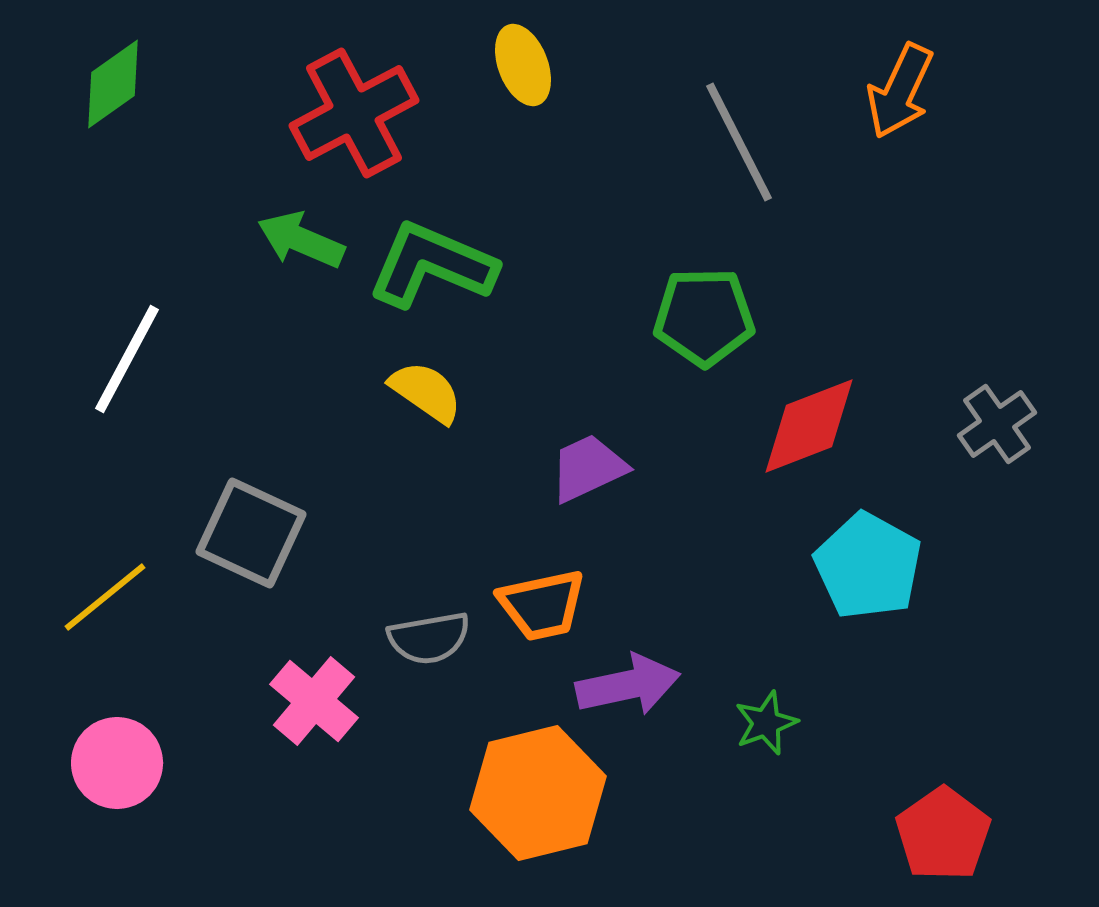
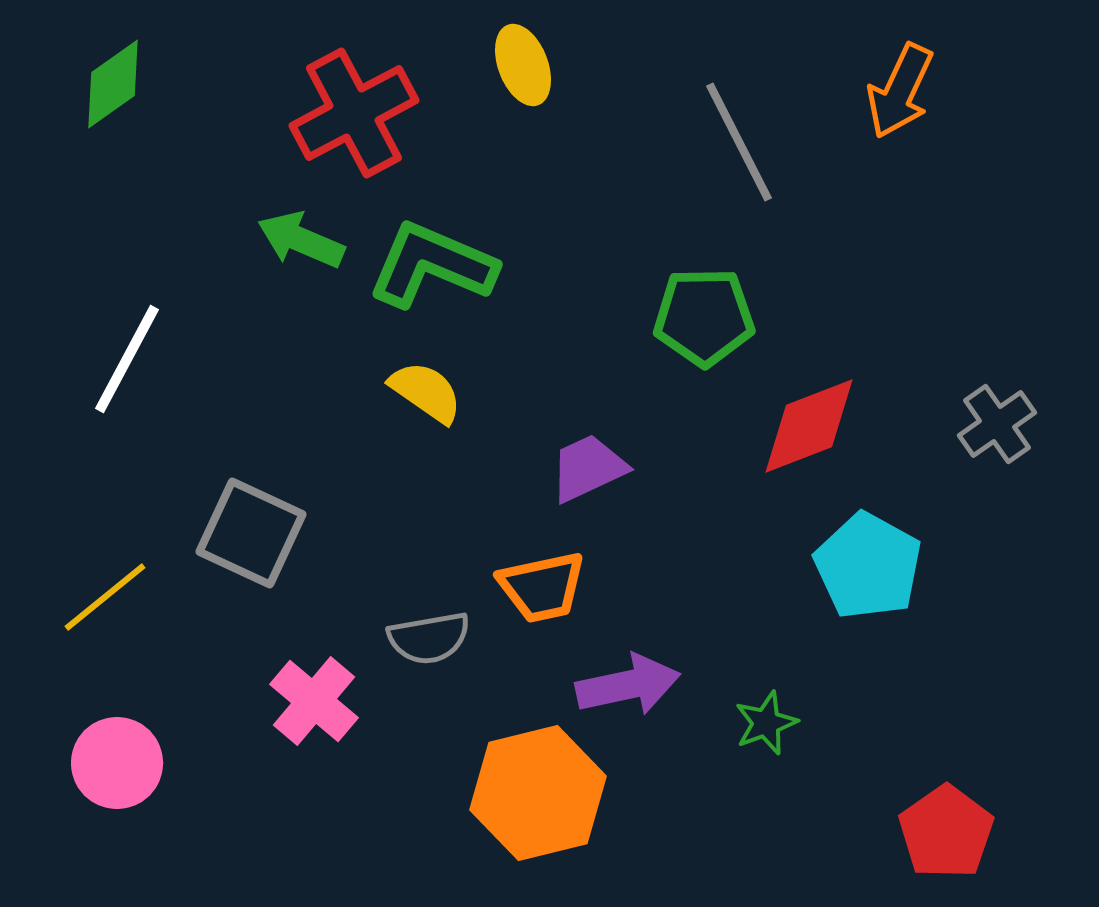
orange trapezoid: moved 18 px up
red pentagon: moved 3 px right, 2 px up
